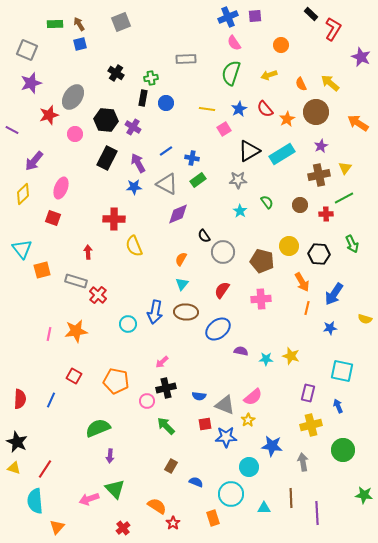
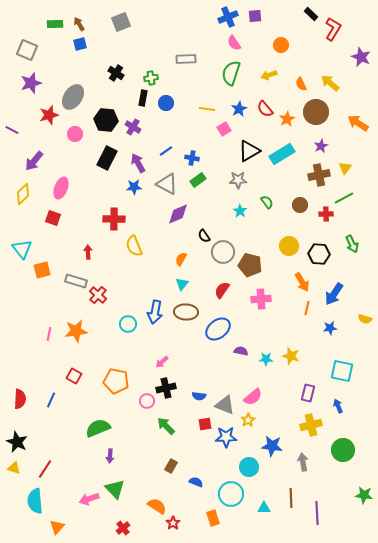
brown pentagon at (262, 261): moved 12 px left, 4 px down
